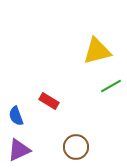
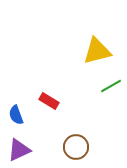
blue semicircle: moved 1 px up
